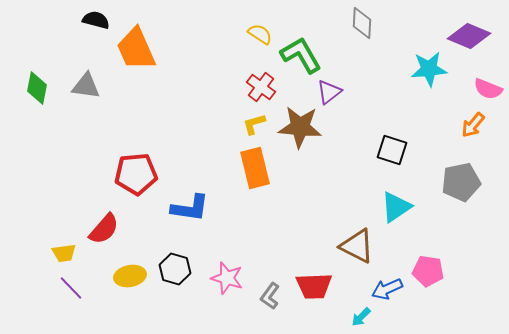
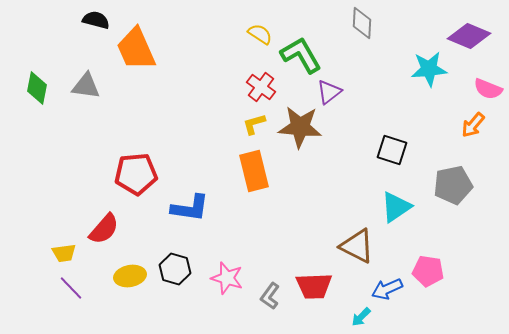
orange rectangle: moved 1 px left, 3 px down
gray pentagon: moved 8 px left, 3 px down
